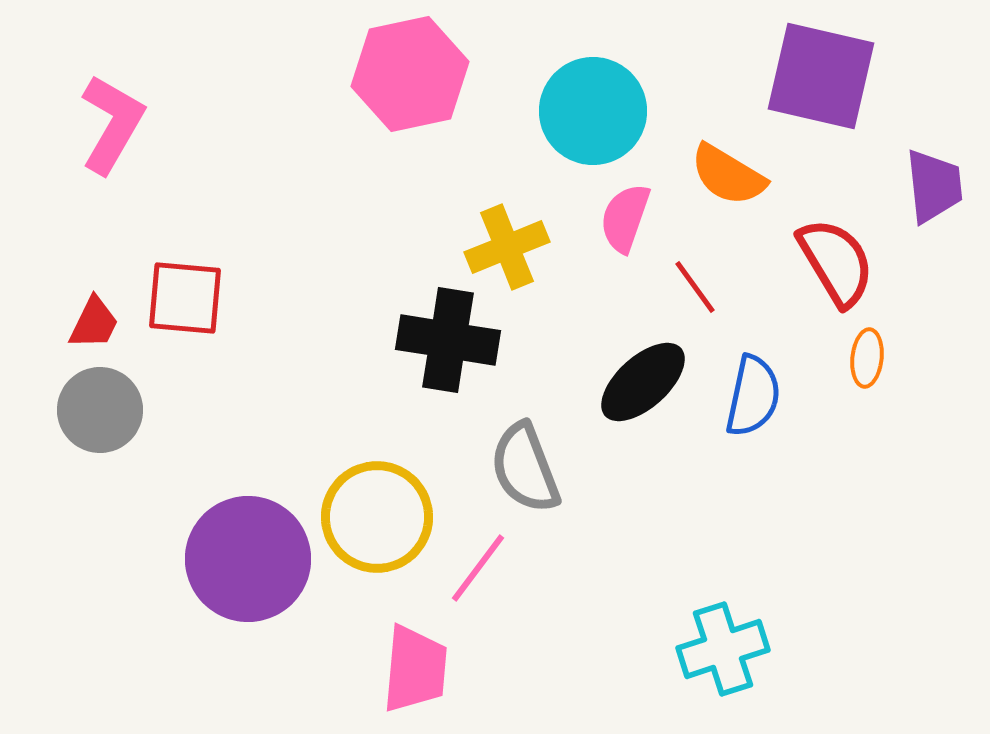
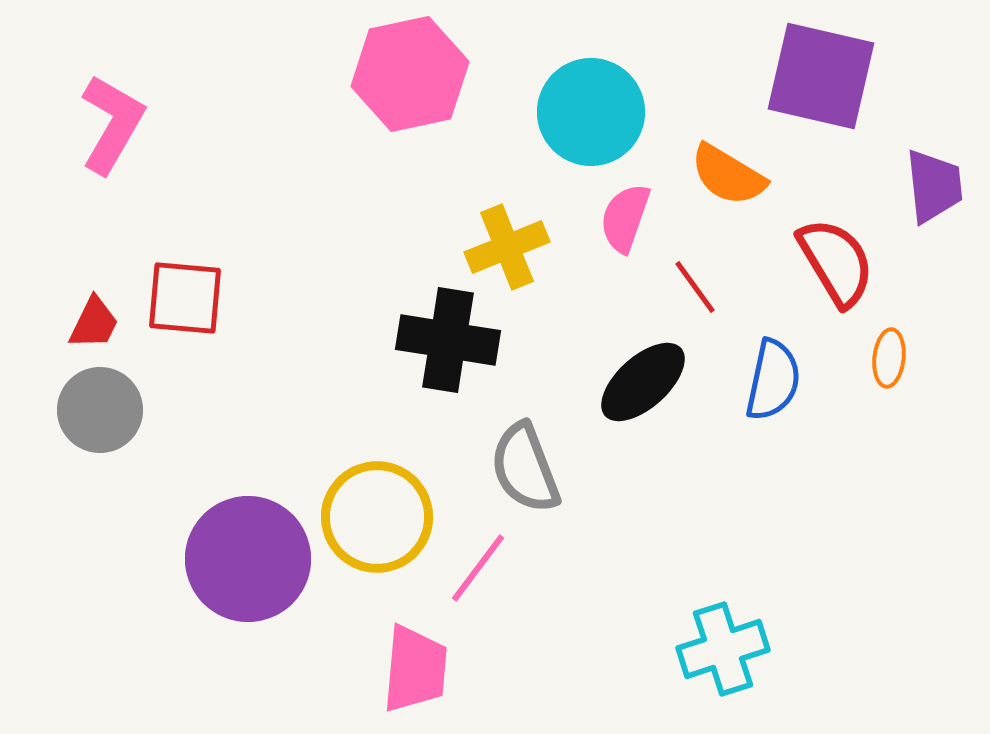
cyan circle: moved 2 px left, 1 px down
orange ellipse: moved 22 px right
blue semicircle: moved 20 px right, 16 px up
